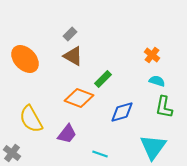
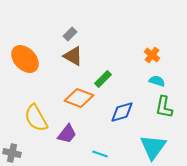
yellow semicircle: moved 5 px right, 1 px up
gray cross: rotated 24 degrees counterclockwise
